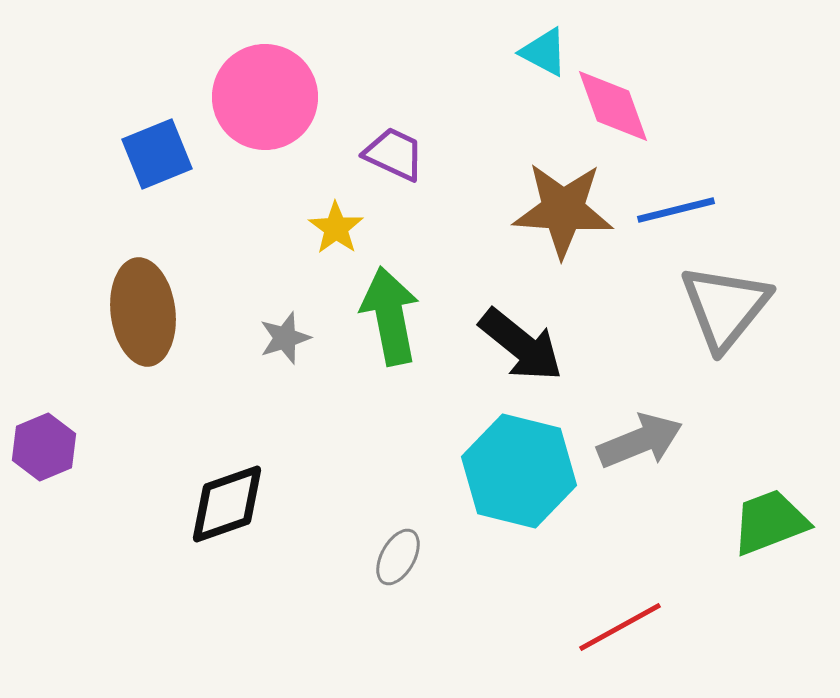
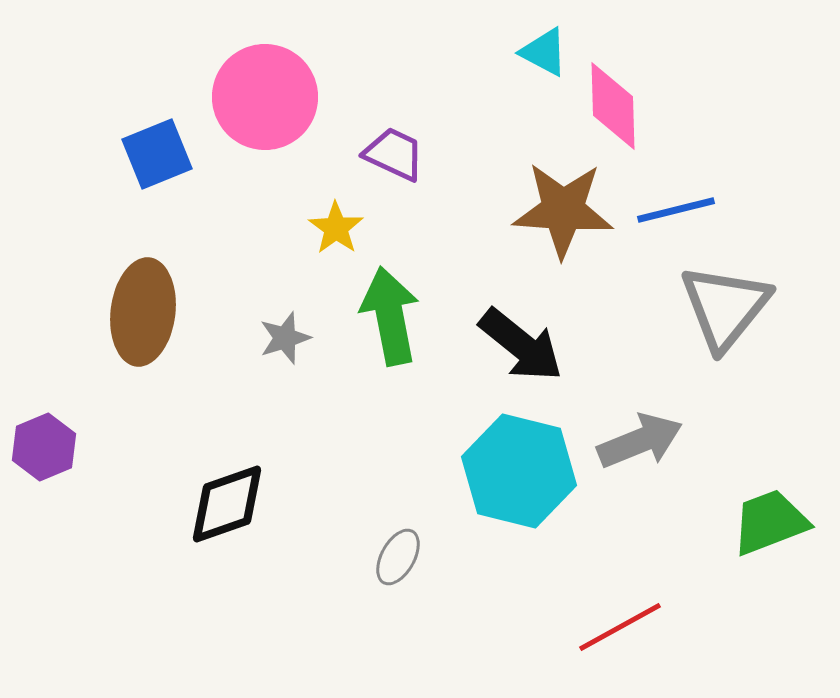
pink diamond: rotated 18 degrees clockwise
brown ellipse: rotated 14 degrees clockwise
